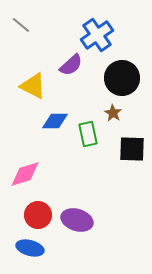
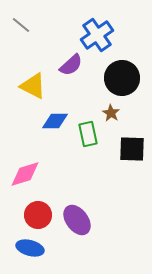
brown star: moved 2 px left
purple ellipse: rotated 36 degrees clockwise
